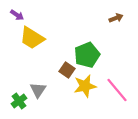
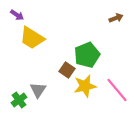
green cross: moved 1 px up
